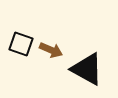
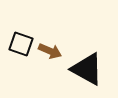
brown arrow: moved 1 px left, 1 px down
